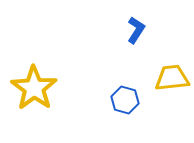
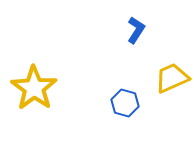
yellow trapezoid: rotated 18 degrees counterclockwise
blue hexagon: moved 3 px down
